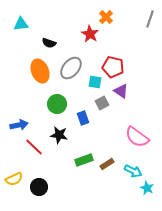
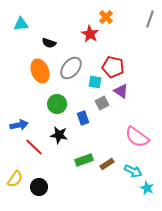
yellow semicircle: moved 1 px right; rotated 30 degrees counterclockwise
